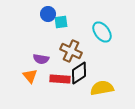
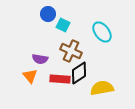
cyan square: moved 2 px right, 3 px down; rotated 32 degrees clockwise
purple semicircle: moved 1 px left
